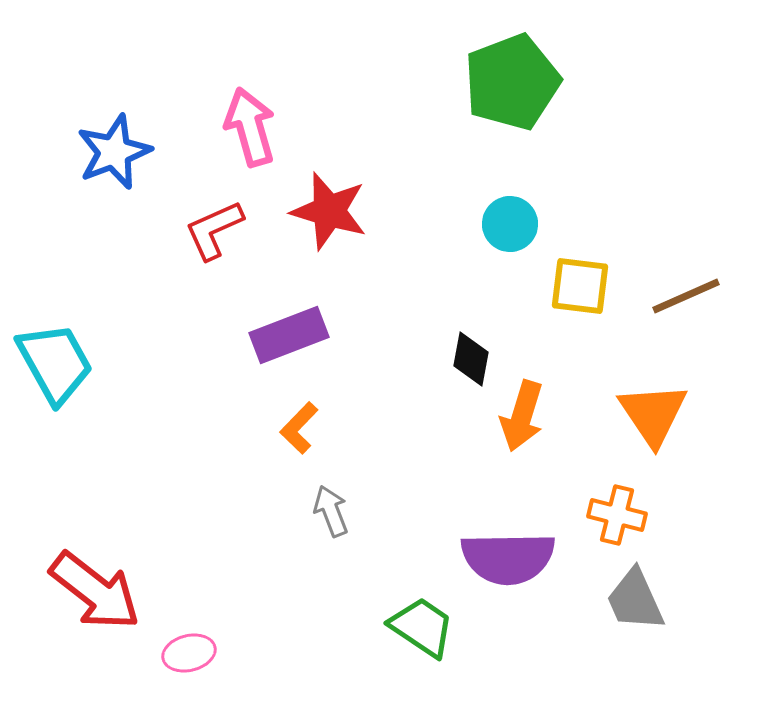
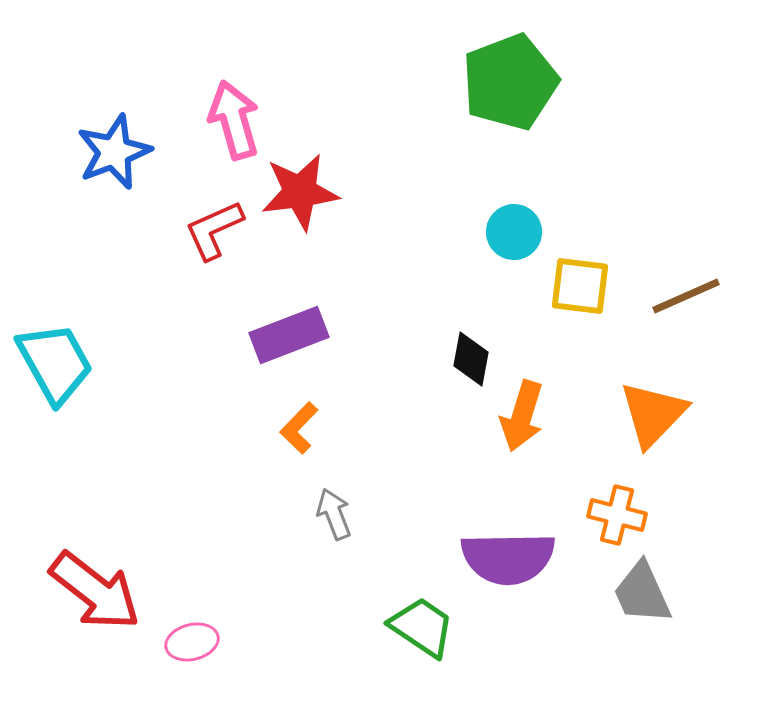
green pentagon: moved 2 px left
pink arrow: moved 16 px left, 7 px up
red star: moved 29 px left, 19 px up; rotated 24 degrees counterclockwise
cyan circle: moved 4 px right, 8 px down
orange triangle: rotated 18 degrees clockwise
gray arrow: moved 3 px right, 3 px down
gray trapezoid: moved 7 px right, 7 px up
pink ellipse: moved 3 px right, 11 px up
